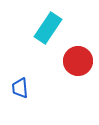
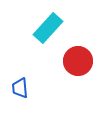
cyan rectangle: rotated 8 degrees clockwise
